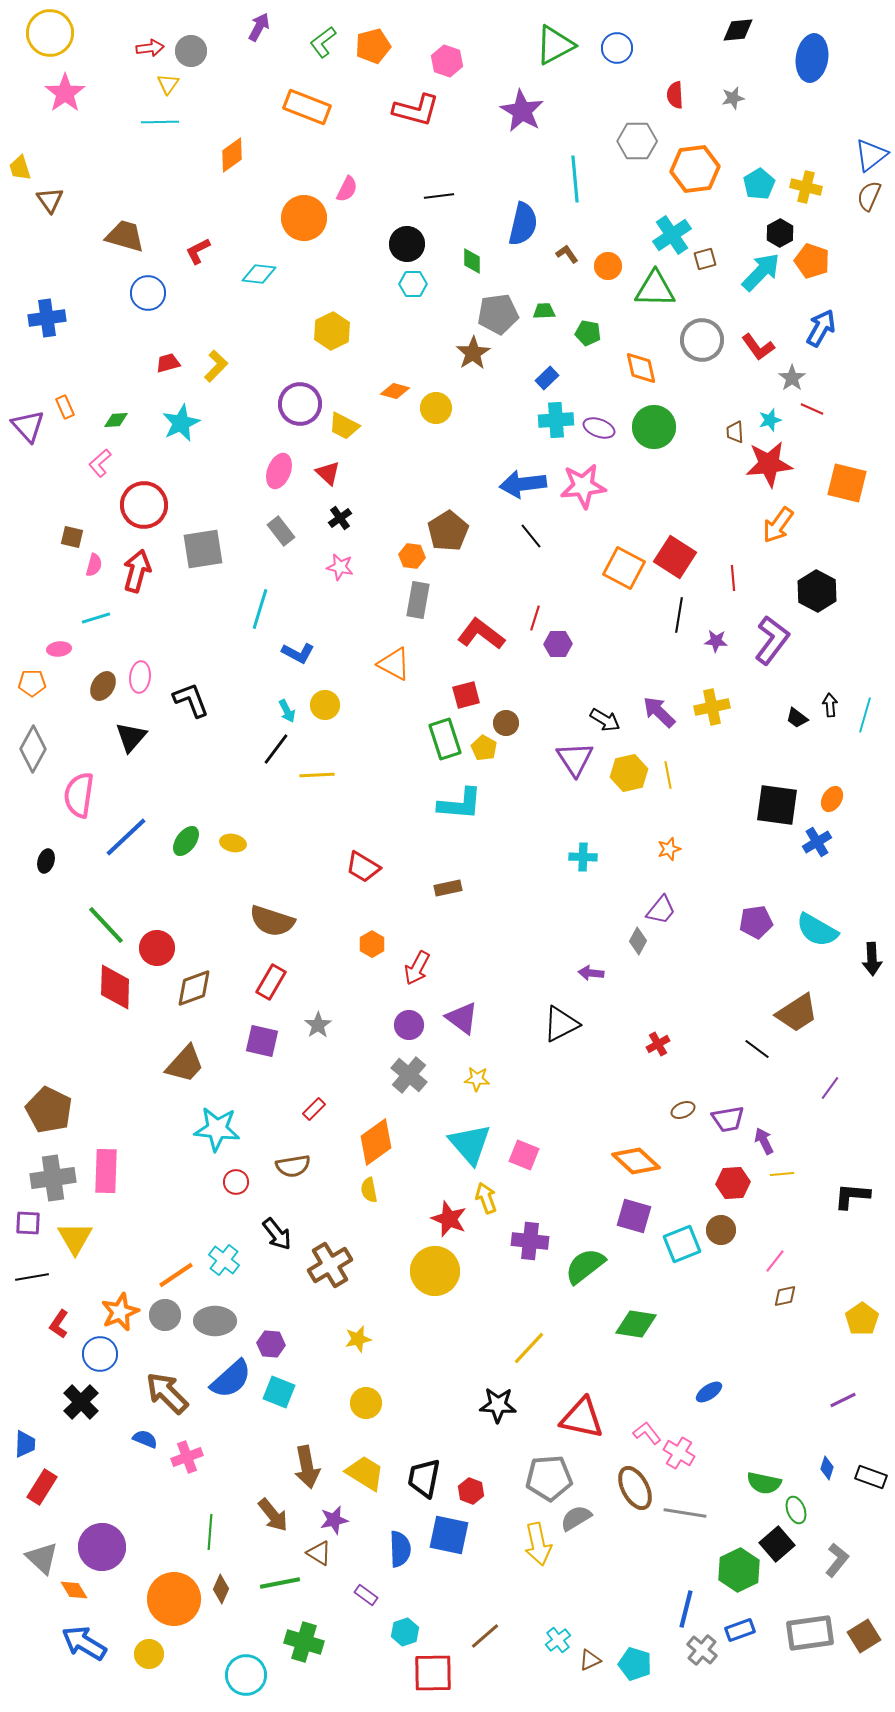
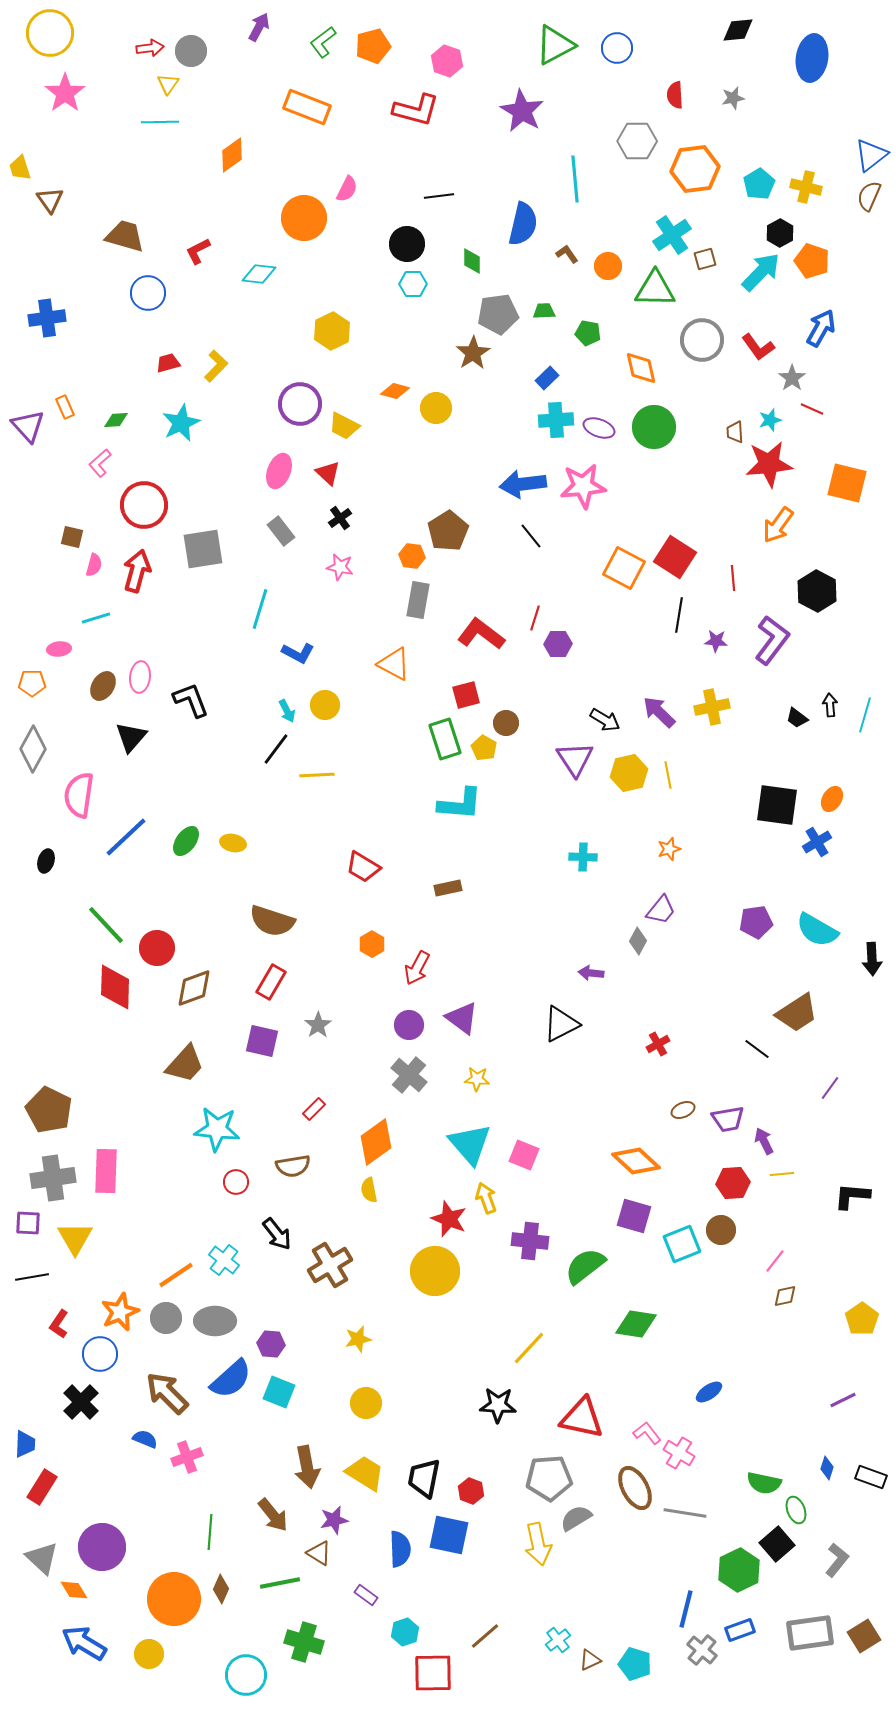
gray circle at (165, 1315): moved 1 px right, 3 px down
